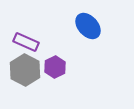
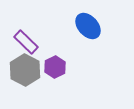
purple rectangle: rotated 20 degrees clockwise
